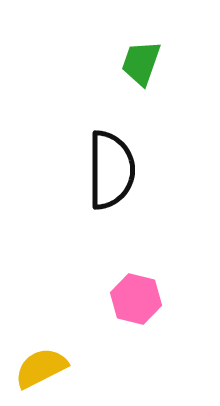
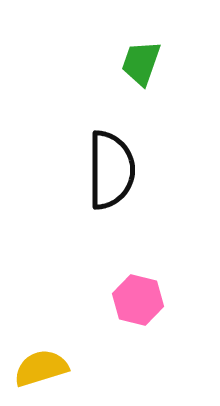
pink hexagon: moved 2 px right, 1 px down
yellow semicircle: rotated 10 degrees clockwise
